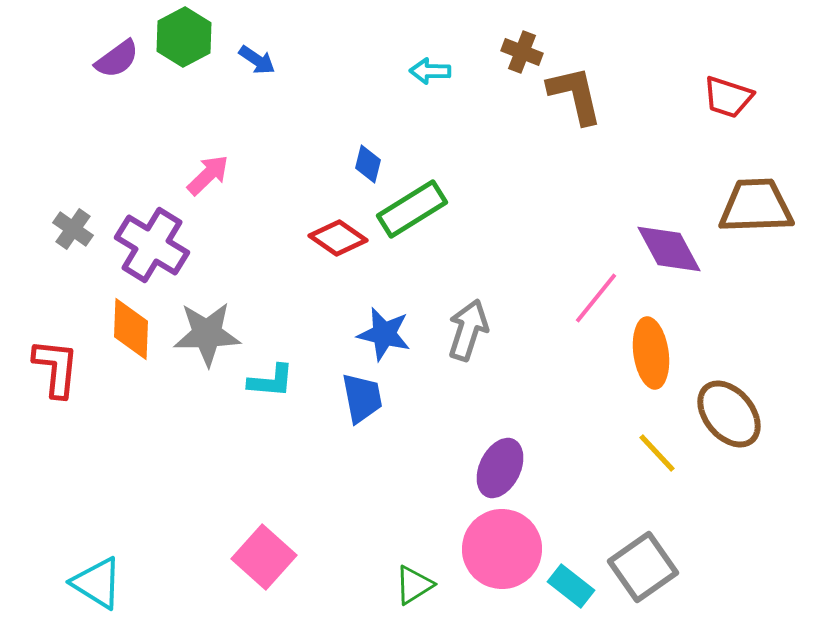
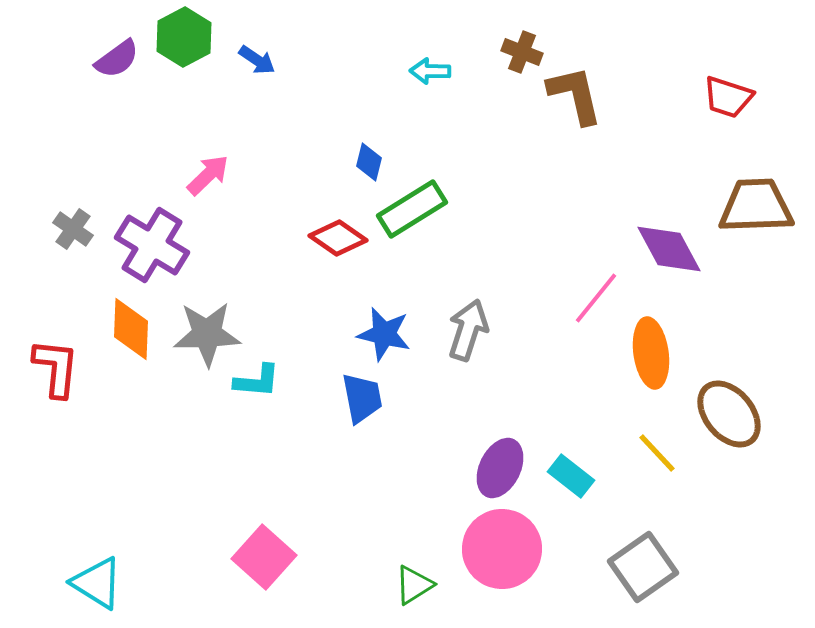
blue diamond: moved 1 px right, 2 px up
cyan L-shape: moved 14 px left
cyan rectangle: moved 110 px up
